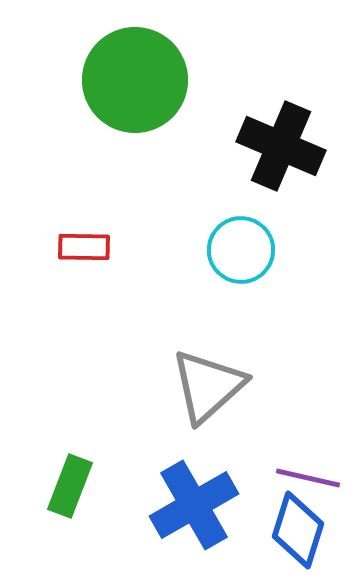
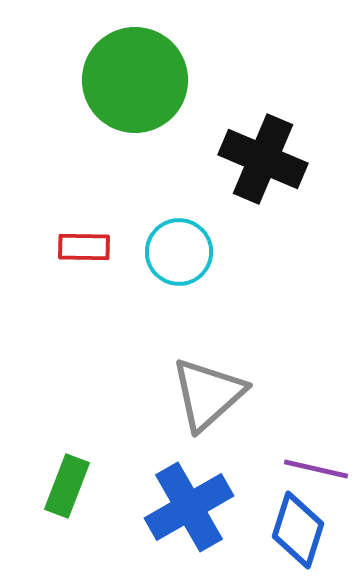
black cross: moved 18 px left, 13 px down
cyan circle: moved 62 px left, 2 px down
gray triangle: moved 8 px down
purple line: moved 8 px right, 9 px up
green rectangle: moved 3 px left
blue cross: moved 5 px left, 2 px down
